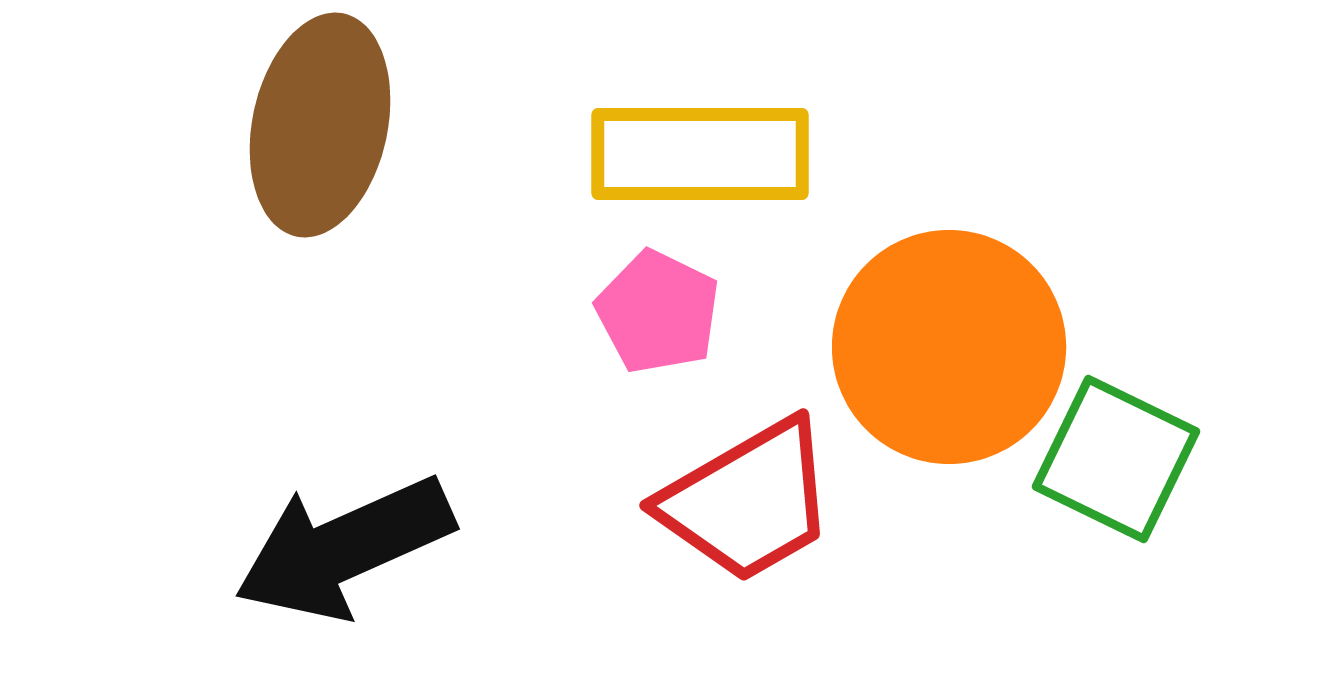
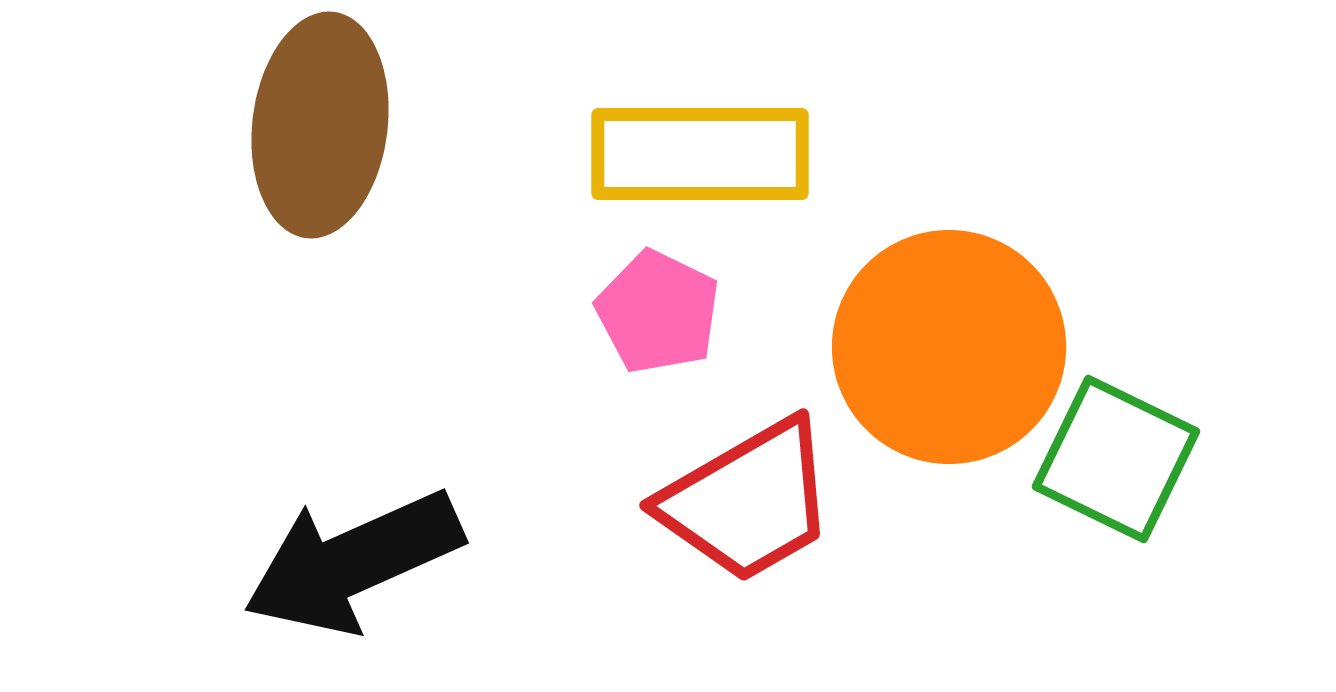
brown ellipse: rotated 5 degrees counterclockwise
black arrow: moved 9 px right, 14 px down
